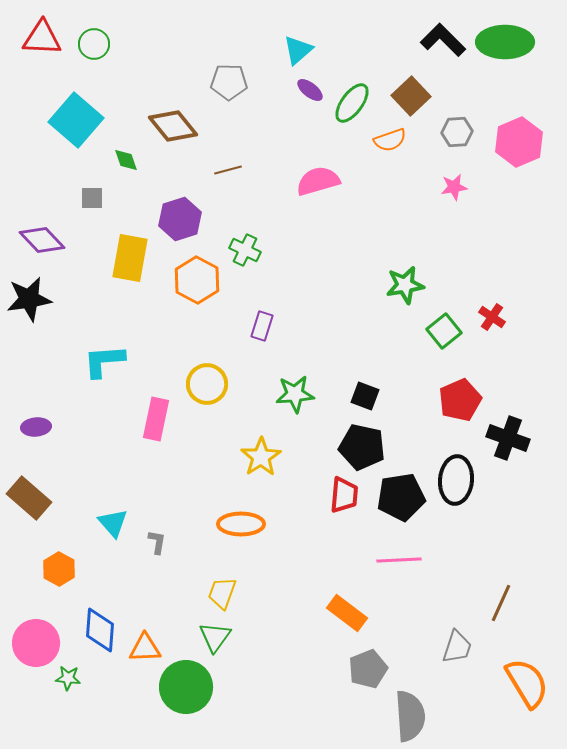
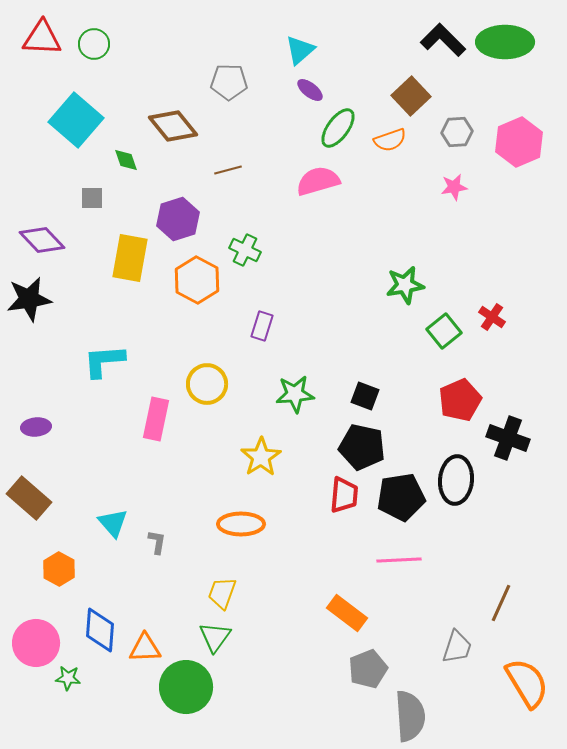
cyan triangle at (298, 50): moved 2 px right
green ellipse at (352, 103): moved 14 px left, 25 px down
purple hexagon at (180, 219): moved 2 px left
